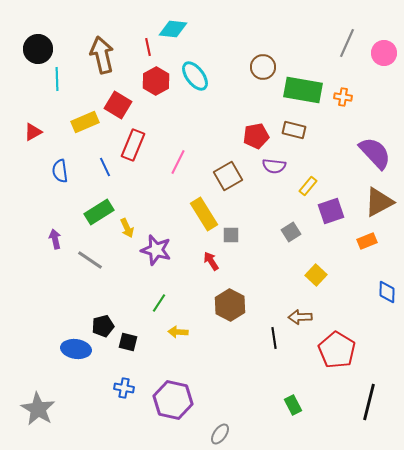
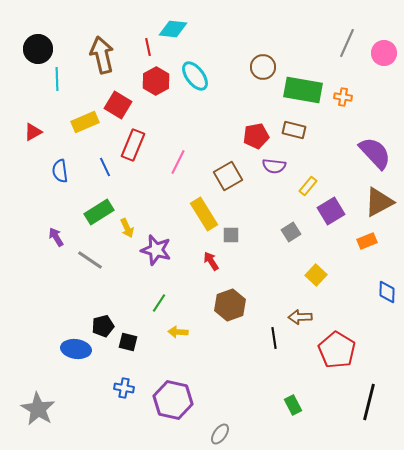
purple square at (331, 211): rotated 12 degrees counterclockwise
purple arrow at (55, 239): moved 1 px right, 2 px up; rotated 18 degrees counterclockwise
brown hexagon at (230, 305): rotated 12 degrees clockwise
